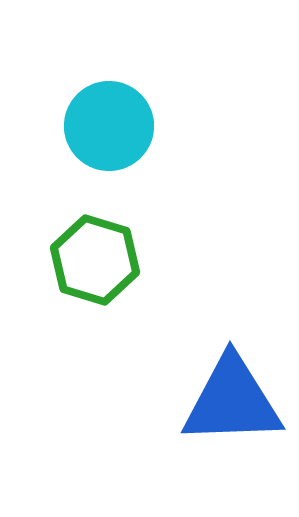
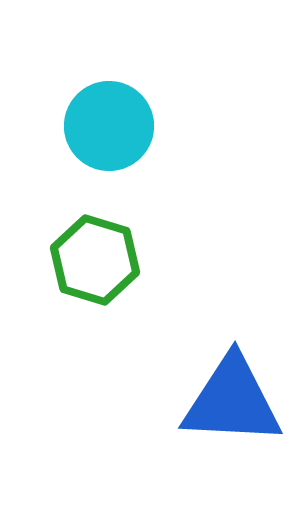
blue triangle: rotated 5 degrees clockwise
